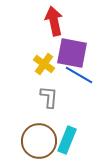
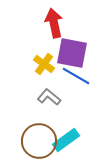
red arrow: moved 2 px down
blue line: moved 3 px left, 1 px down
gray L-shape: rotated 55 degrees counterclockwise
cyan rectangle: moved 1 px left; rotated 32 degrees clockwise
